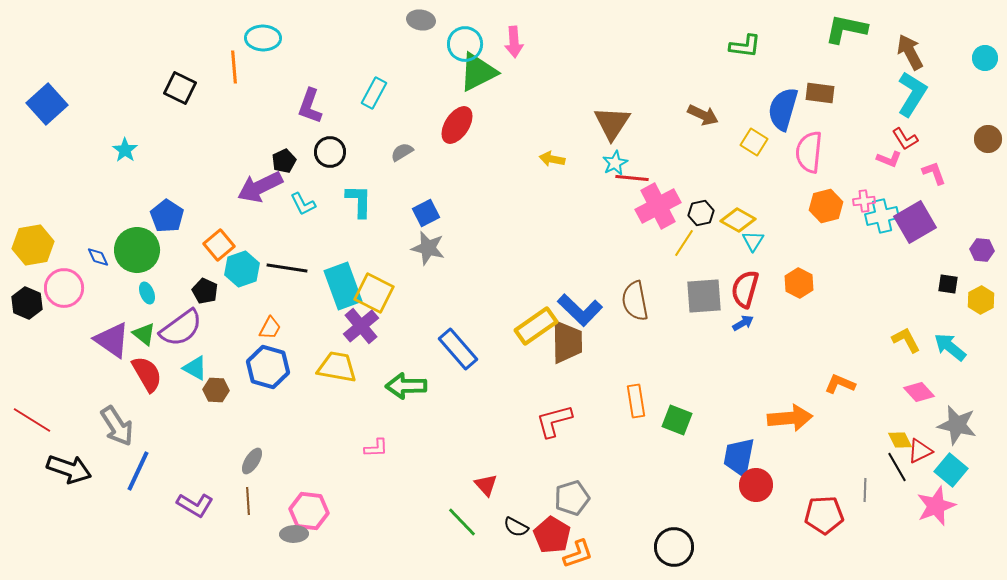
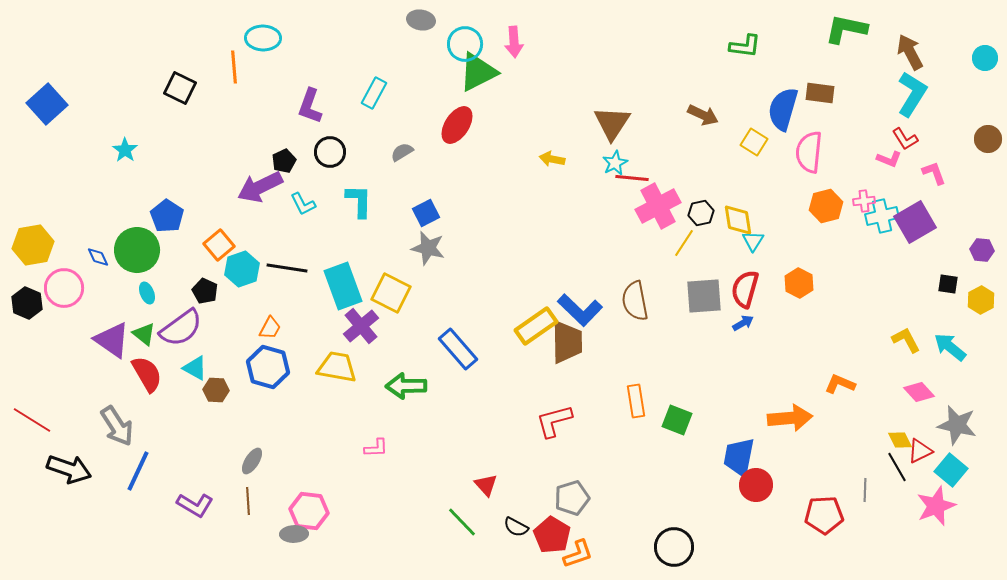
yellow diamond at (738, 220): rotated 52 degrees clockwise
yellow square at (374, 293): moved 17 px right
